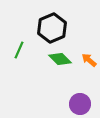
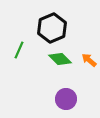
purple circle: moved 14 px left, 5 px up
